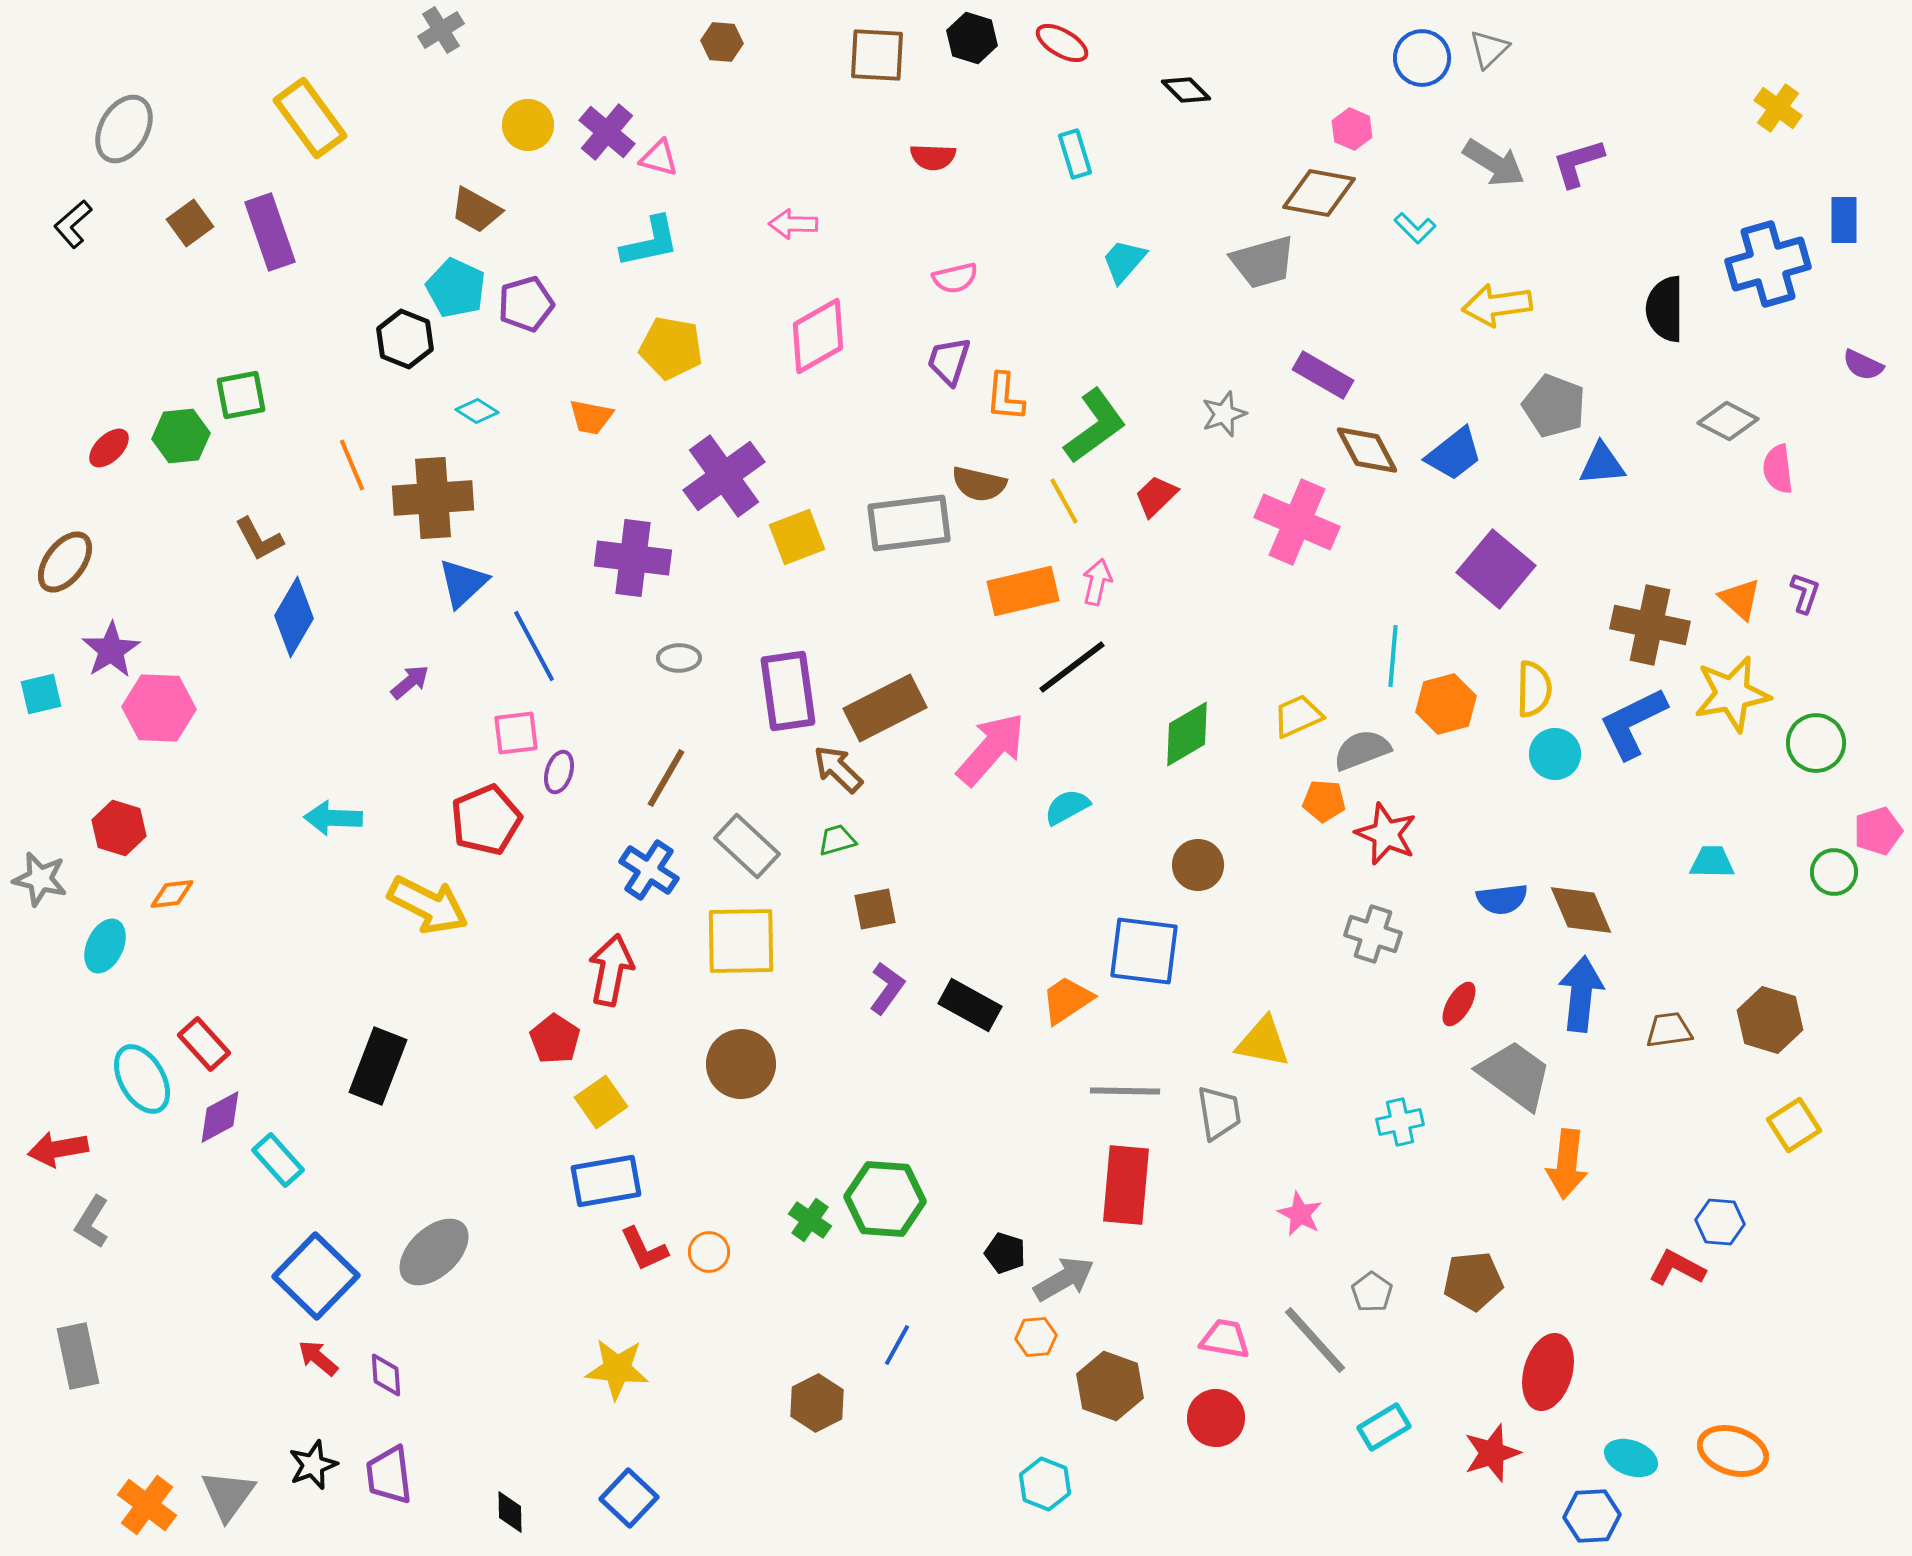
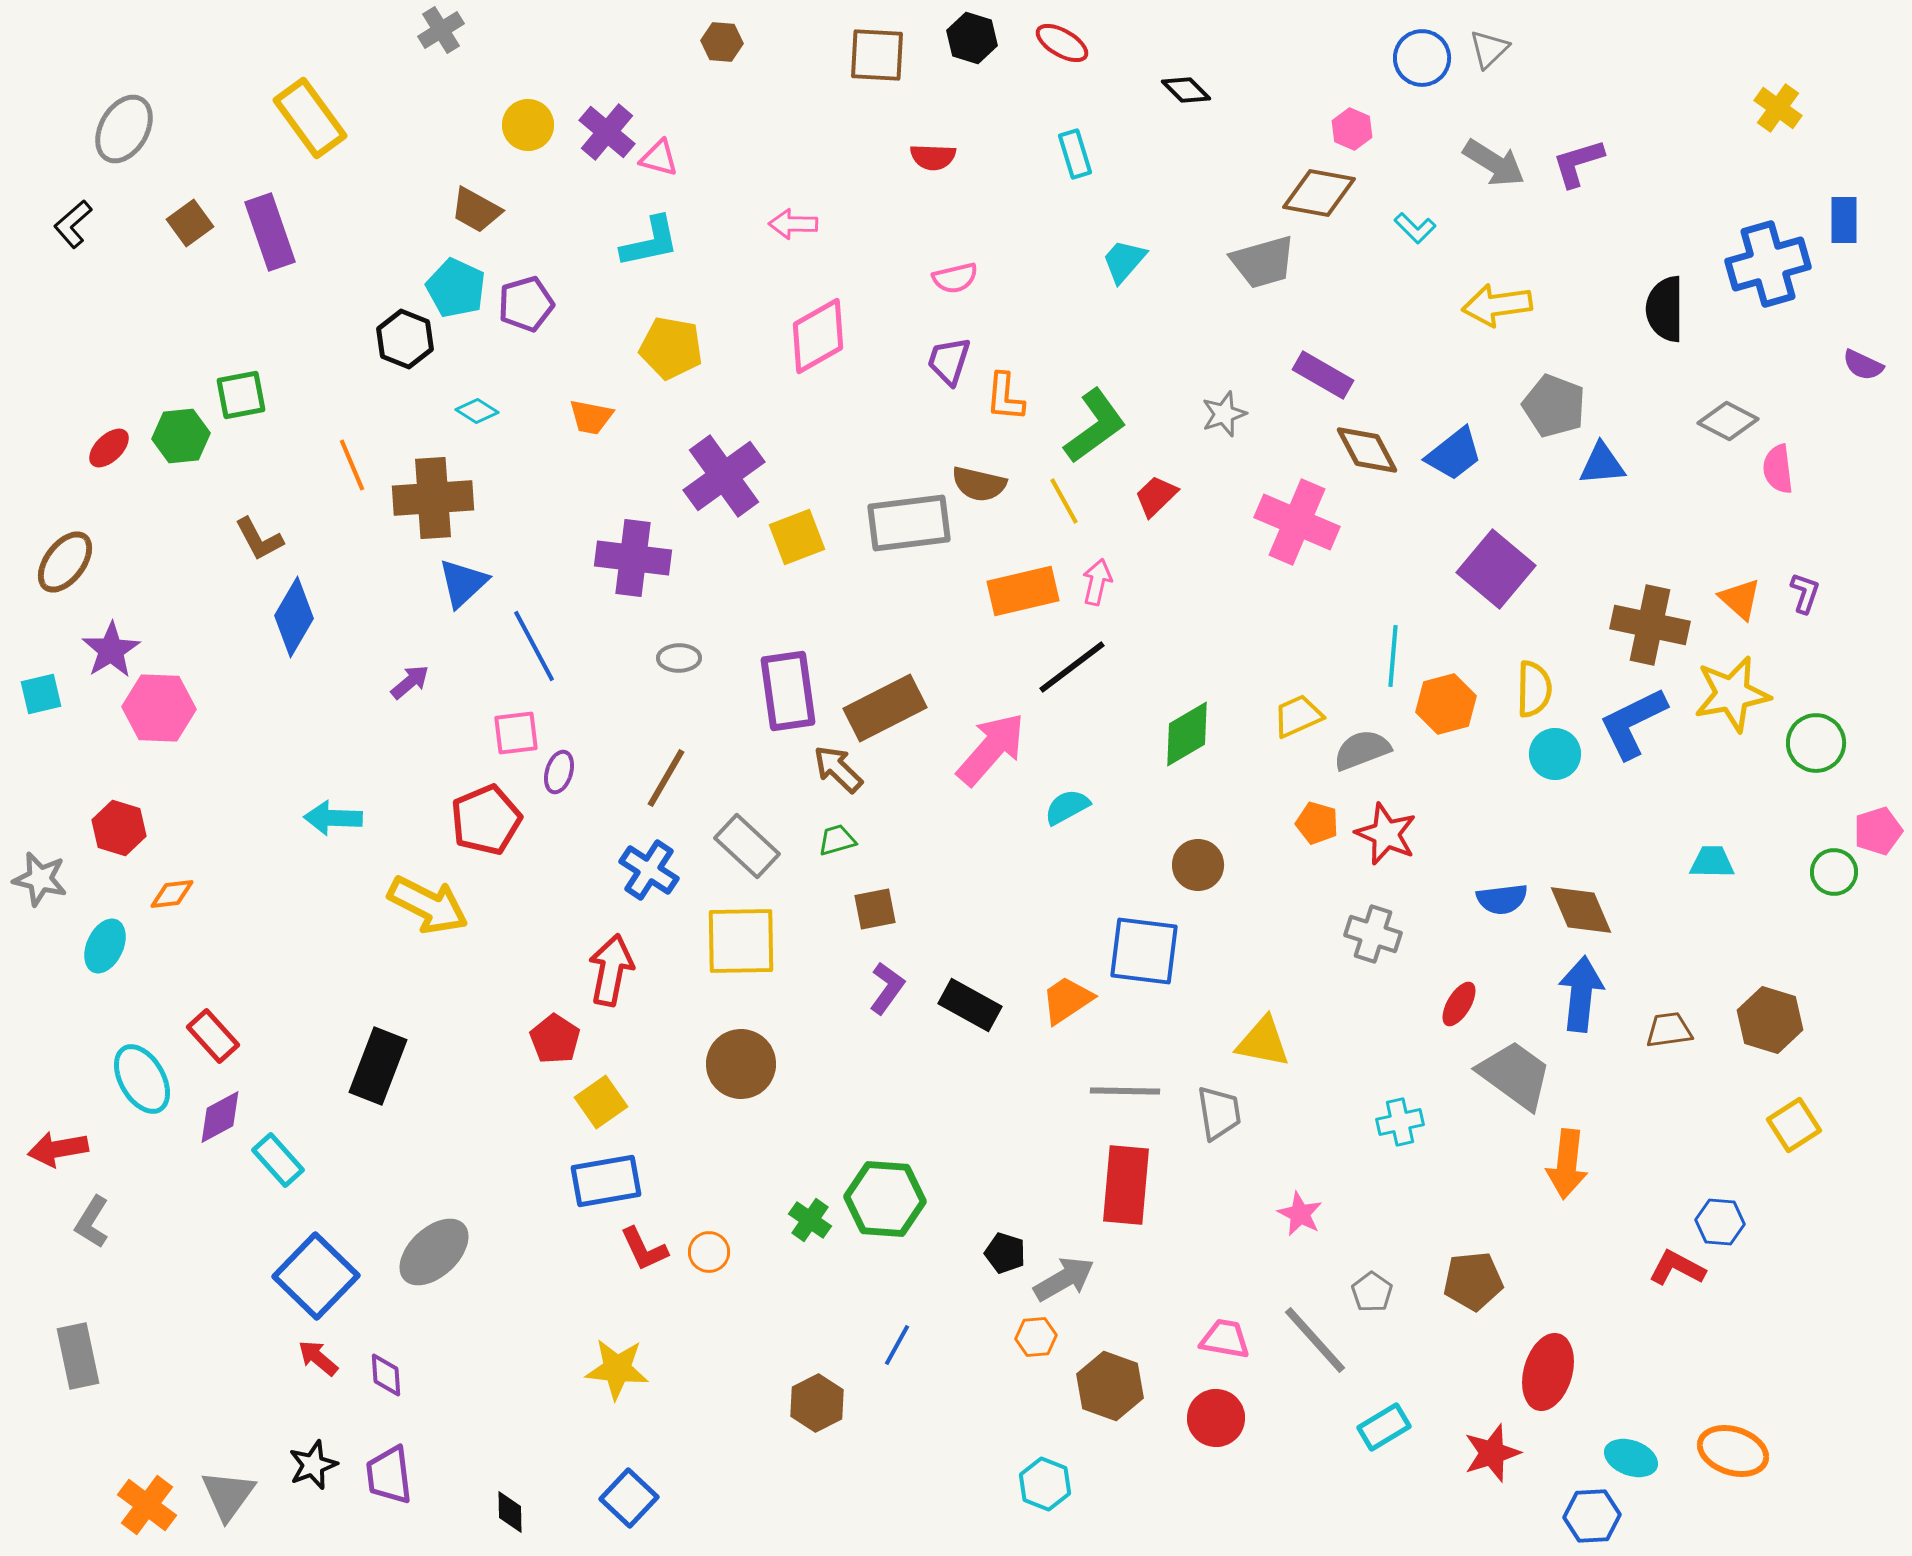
orange pentagon at (1324, 801): moved 7 px left, 22 px down; rotated 12 degrees clockwise
red rectangle at (204, 1044): moved 9 px right, 8 px up
